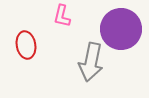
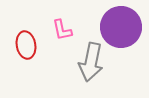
pink L-shape: moved 14 px down; rotated 25 degrees counterclockwise
purple circle: moved 2 px up
